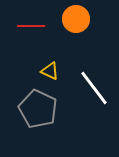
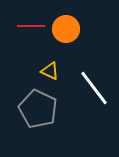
orange circle: moved 10 px left, 10 px down
